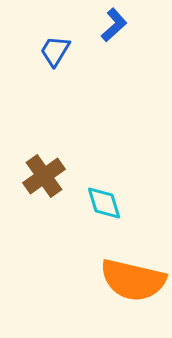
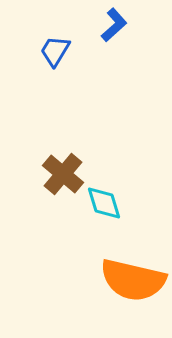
brown cross: moved 19 px right, 2 px up; rotated 15 degrees counterclockwise
